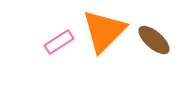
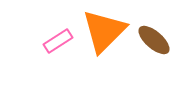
pink rectangle: moved 1 px left, 1 px up
